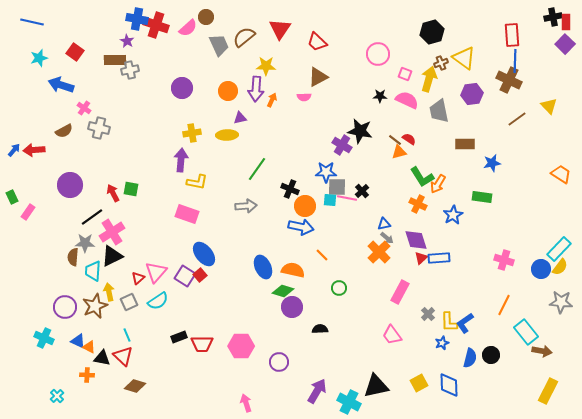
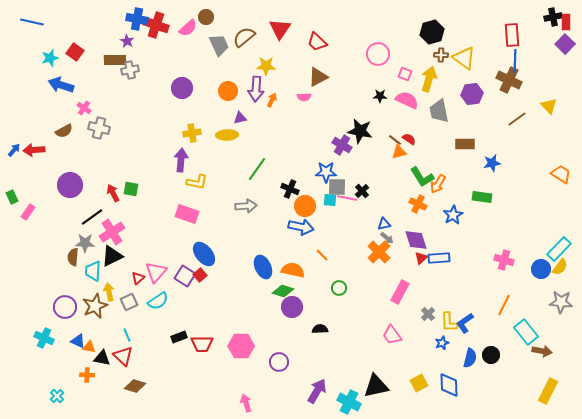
cyan star at (39, 58): moved 11 px right
brown cross at (441, 63): moved 8 px up; rotated 24 degrees clockwise
orange triangle at (89, 347): rotated 16 degrees counterclockwise
